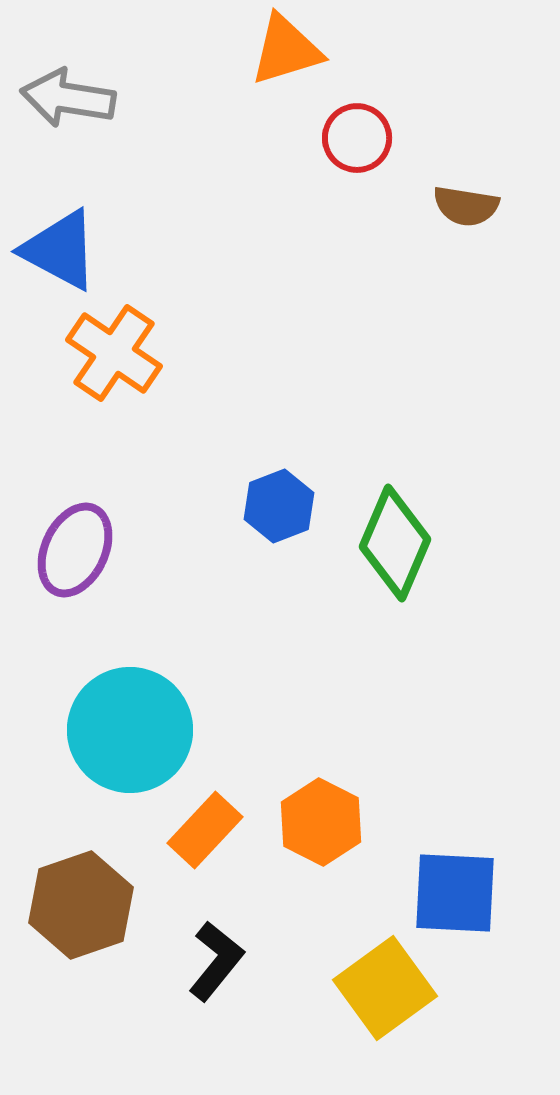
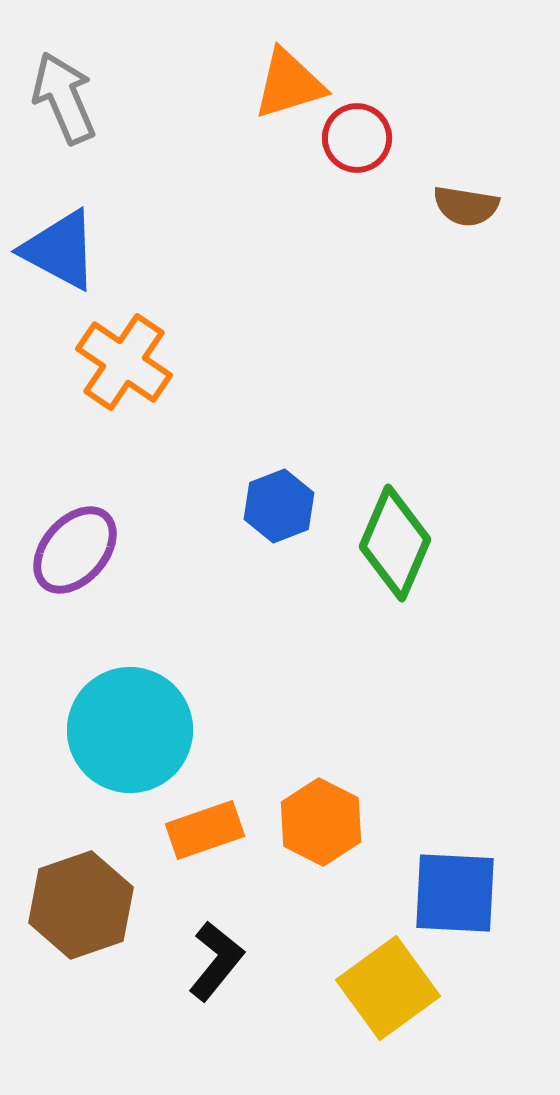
orange triangle: moved 3 px right, 34 px down
gray arrow: moved 4 px left; rotated 58 degrees clockwise
orange cross: moved 10 px right, 9 px down
purple ellipse: rotated 16 degrees clockwise
orange rectangle: rotated 28 degrees clockwise
yellow square: moved 3 px right
